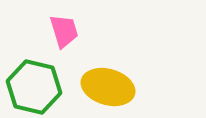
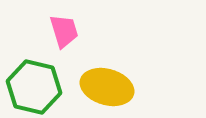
yellow ellipse: moved 1 px left
